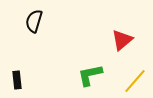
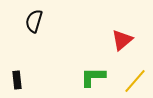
green L-shape: moved 3 px right, 2 px down; rotated 12 degrees clockwise
